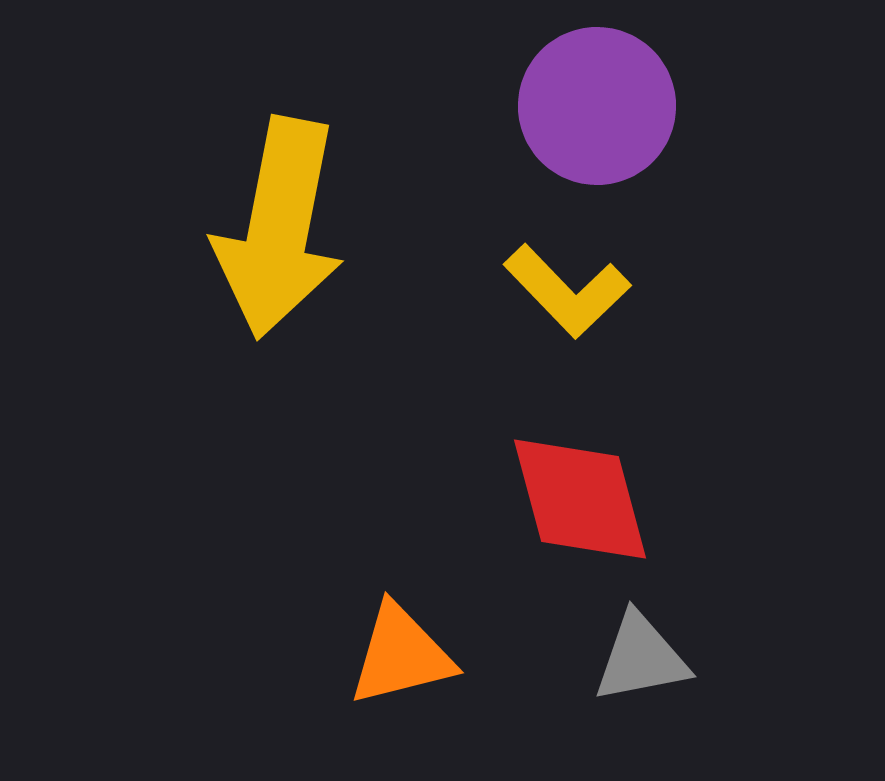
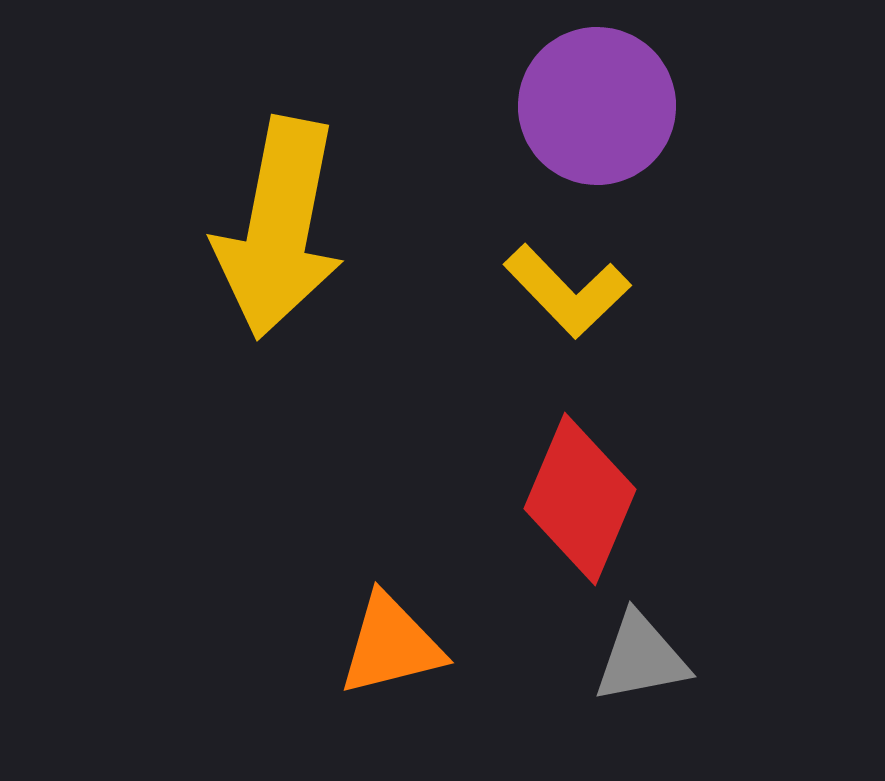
red diamond: rotated 38 degrees clockwise
orange triangle: moved 10 px left, 10 px up
